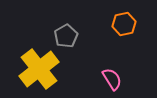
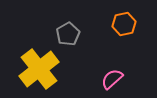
gray pentagon: moved 2 px right, 2 px up
pink semicircle: rotated 100 degrees counterclockwise
